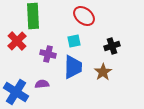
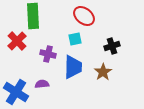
cyan square: moved 1 px right, 2 px up
